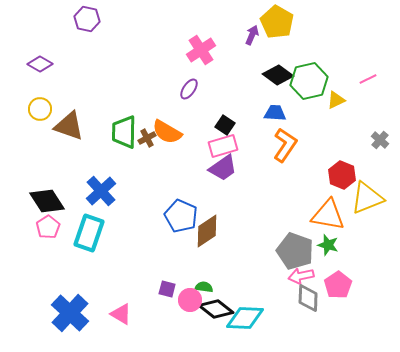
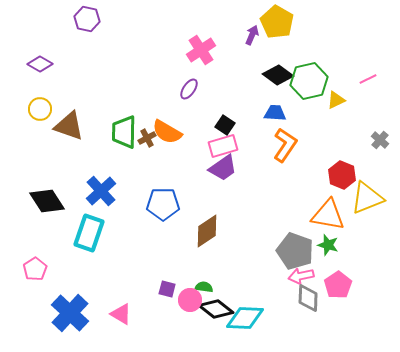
blue pentagon at (181, 216): moved 18 px left, 12 px up; rotated 24 degrees counterclockwise
pink pentagon at (48, 227): moved 13 px left, 42 px down
